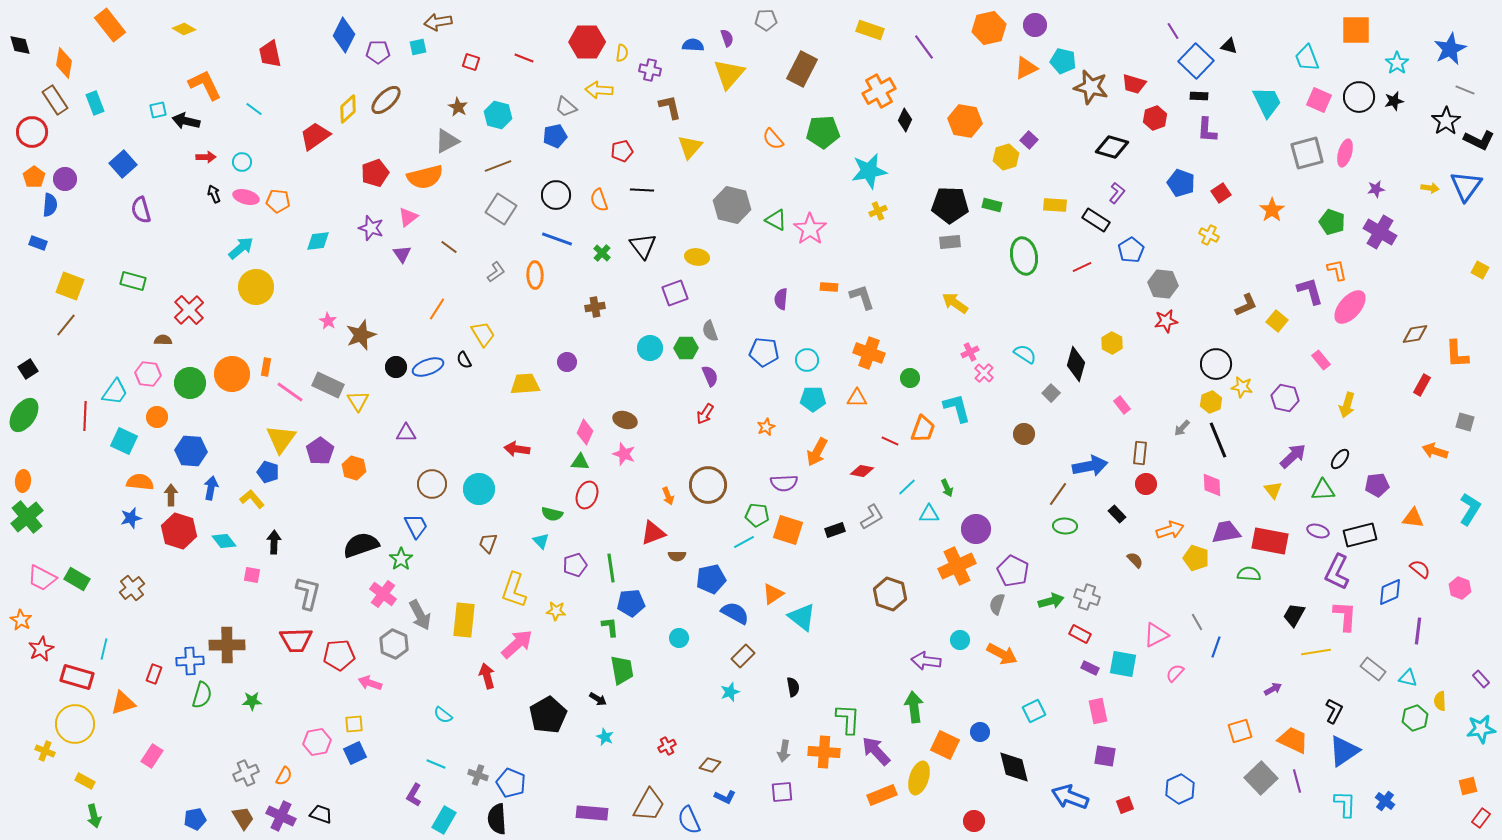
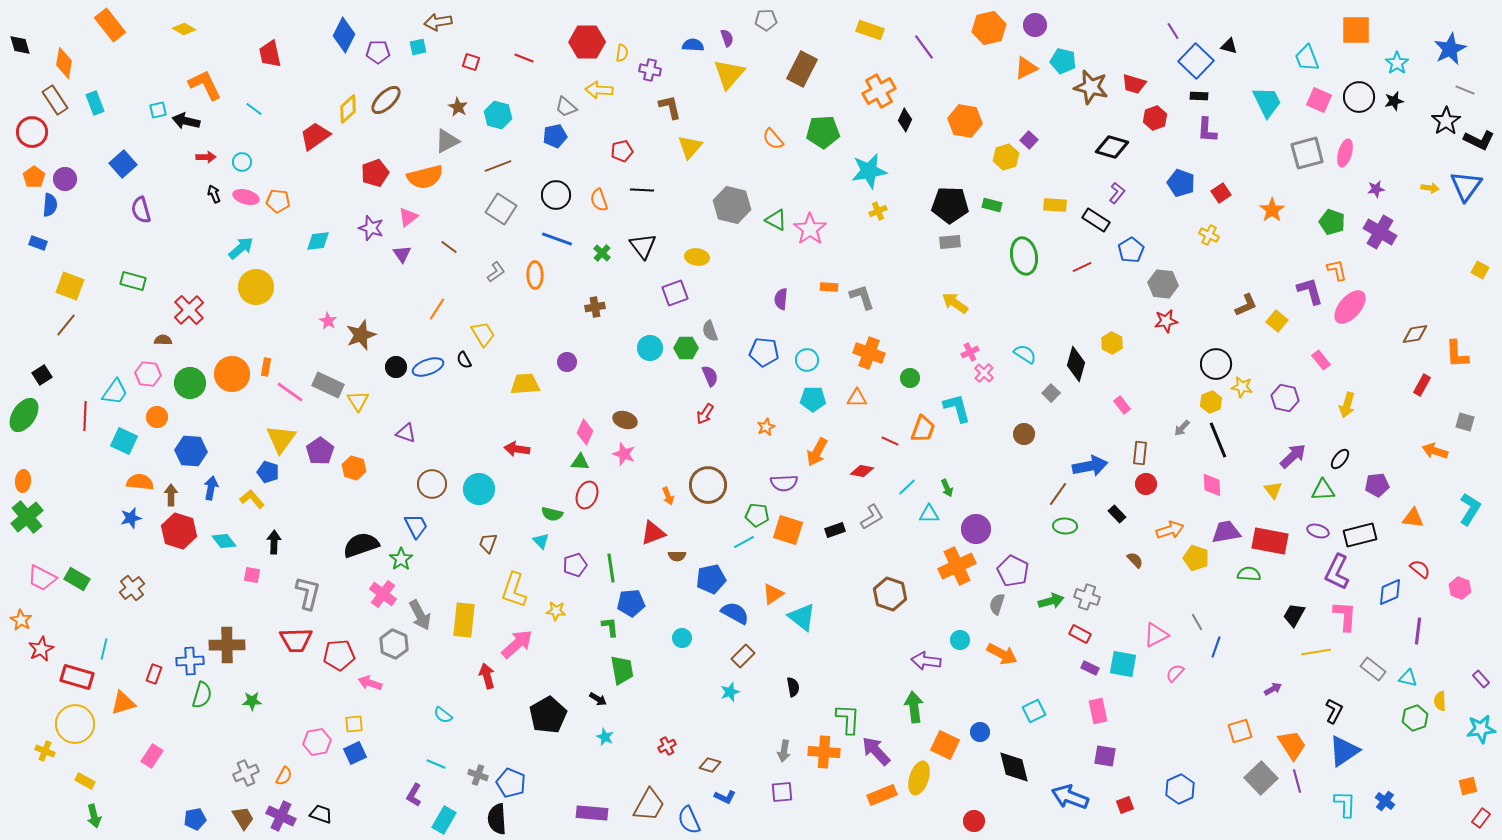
black square at (28, 369): moved 14 px right, 6 px down
purple triangle at (406, 433): rotated 20 degrees clockwise
cyan circle at (679, 638): moved 3 px right
orange trapezoid at (1293, 740): moved 1 px left, 5 px down; rotated 32 degrees clockwise
